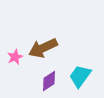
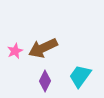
pink star: moved 6 px up
purple diamond: moved 4 px left; rotated 30 degrees counterclockwise
